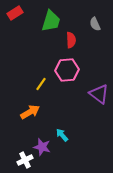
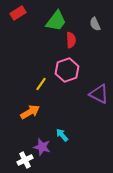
red rectangle: moved 3 px right
green trapezoid: moved 5 px right; rotated 20 degrees clockwise
pink hexagon: rotated 15 degrees counterclockwise
purple triangle: rotated 10 degrees counterclockwise
